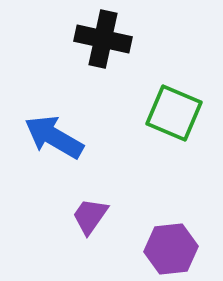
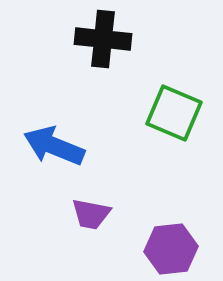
black cross: rotated 6 degrees counterclockwise
blue arrow: moved 9 px down; rotated 8 degrees counterclockwise
purple trapezoid: moved 1 px right, 2 px up; rotated 114 degrees counterclockwise
